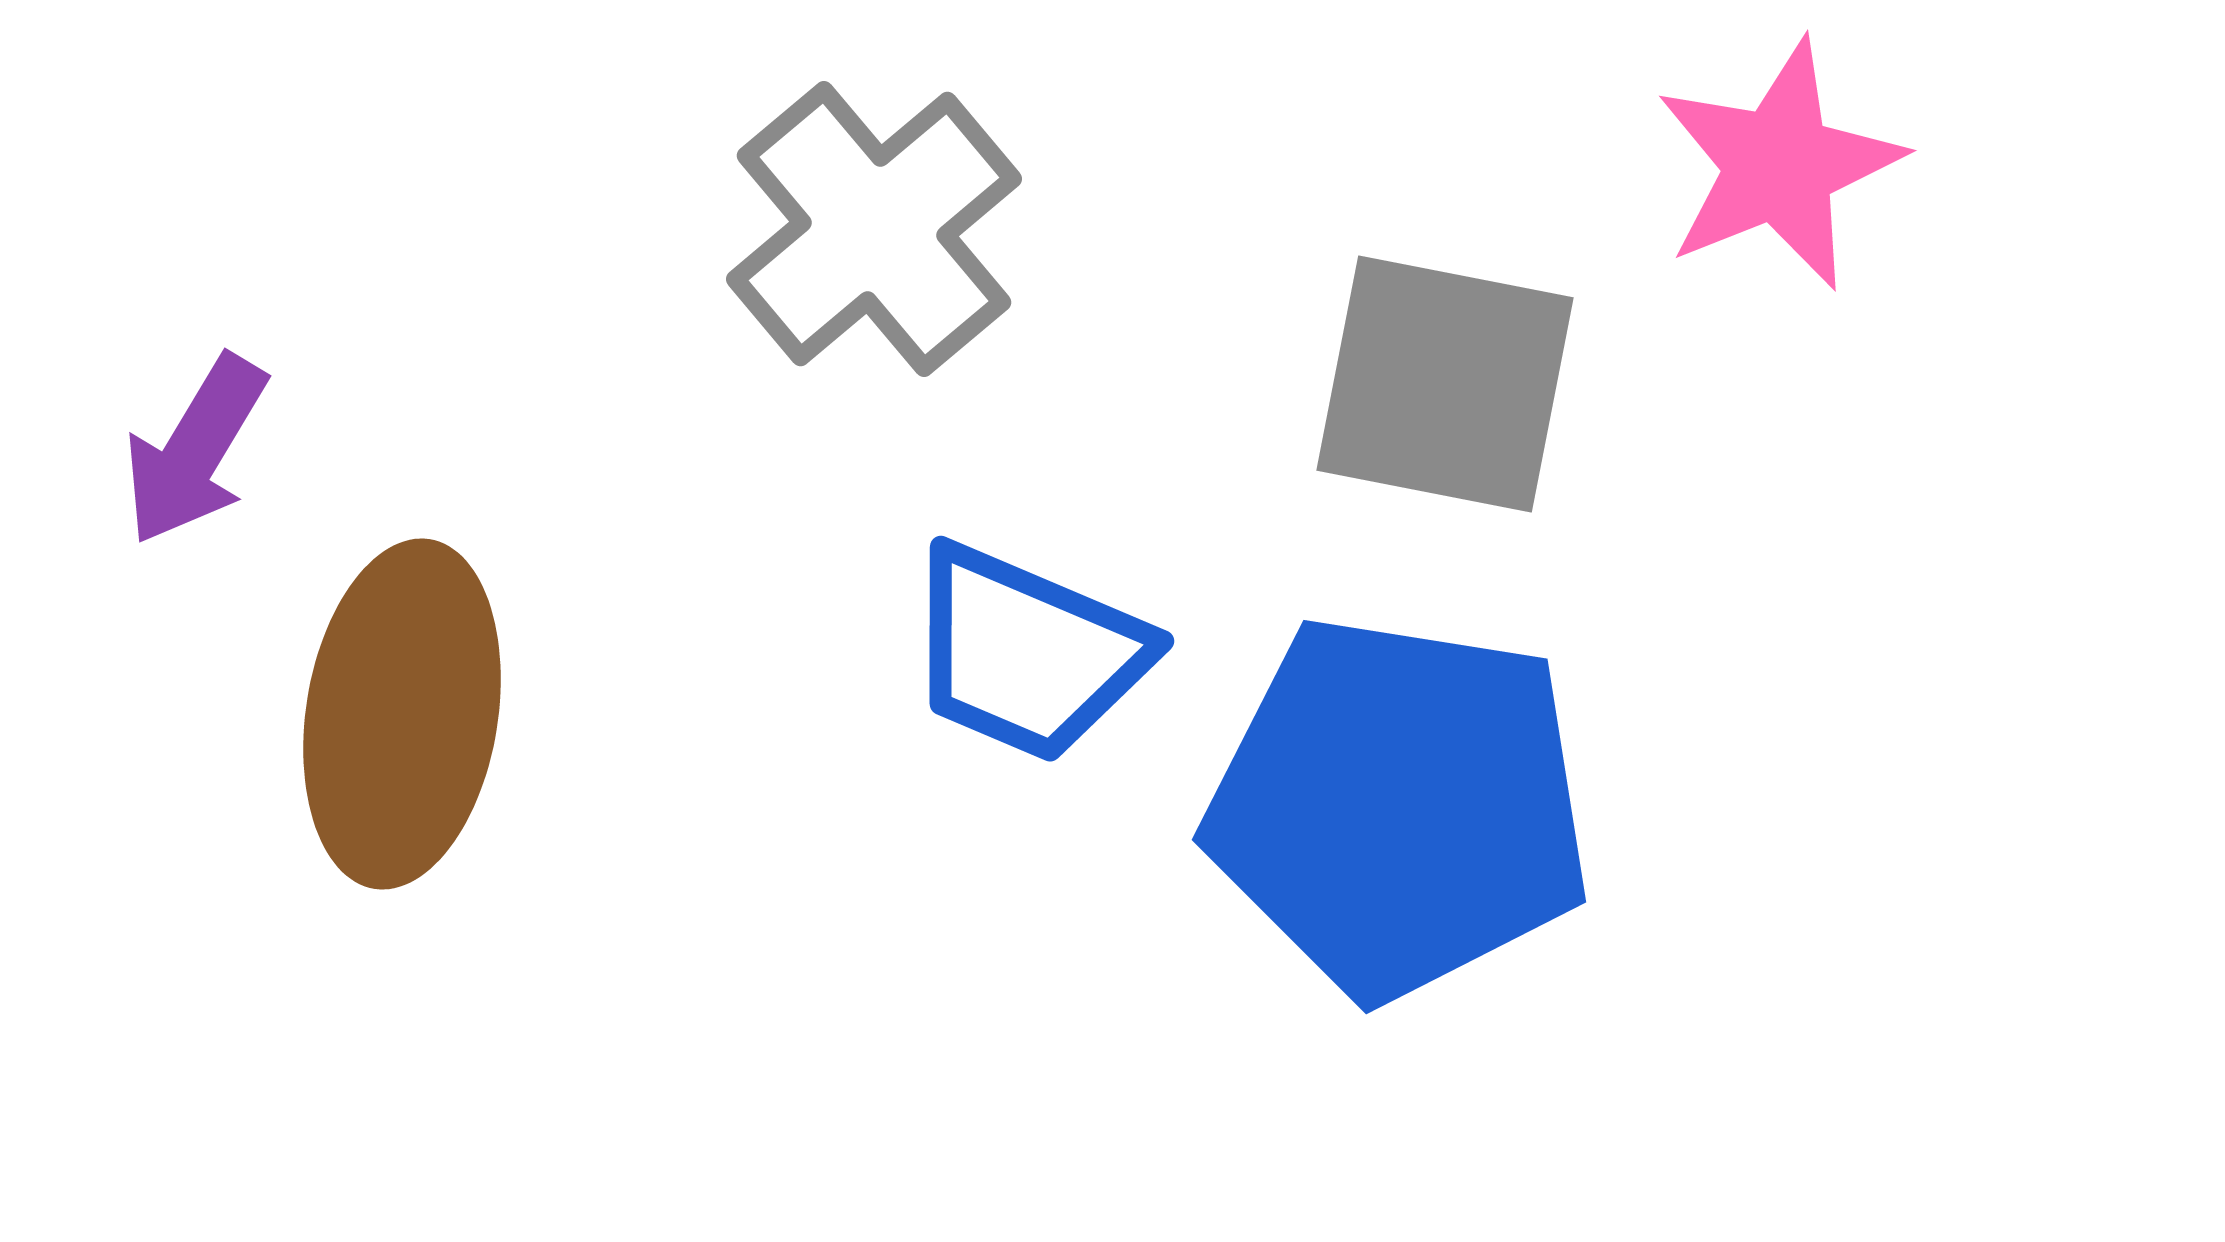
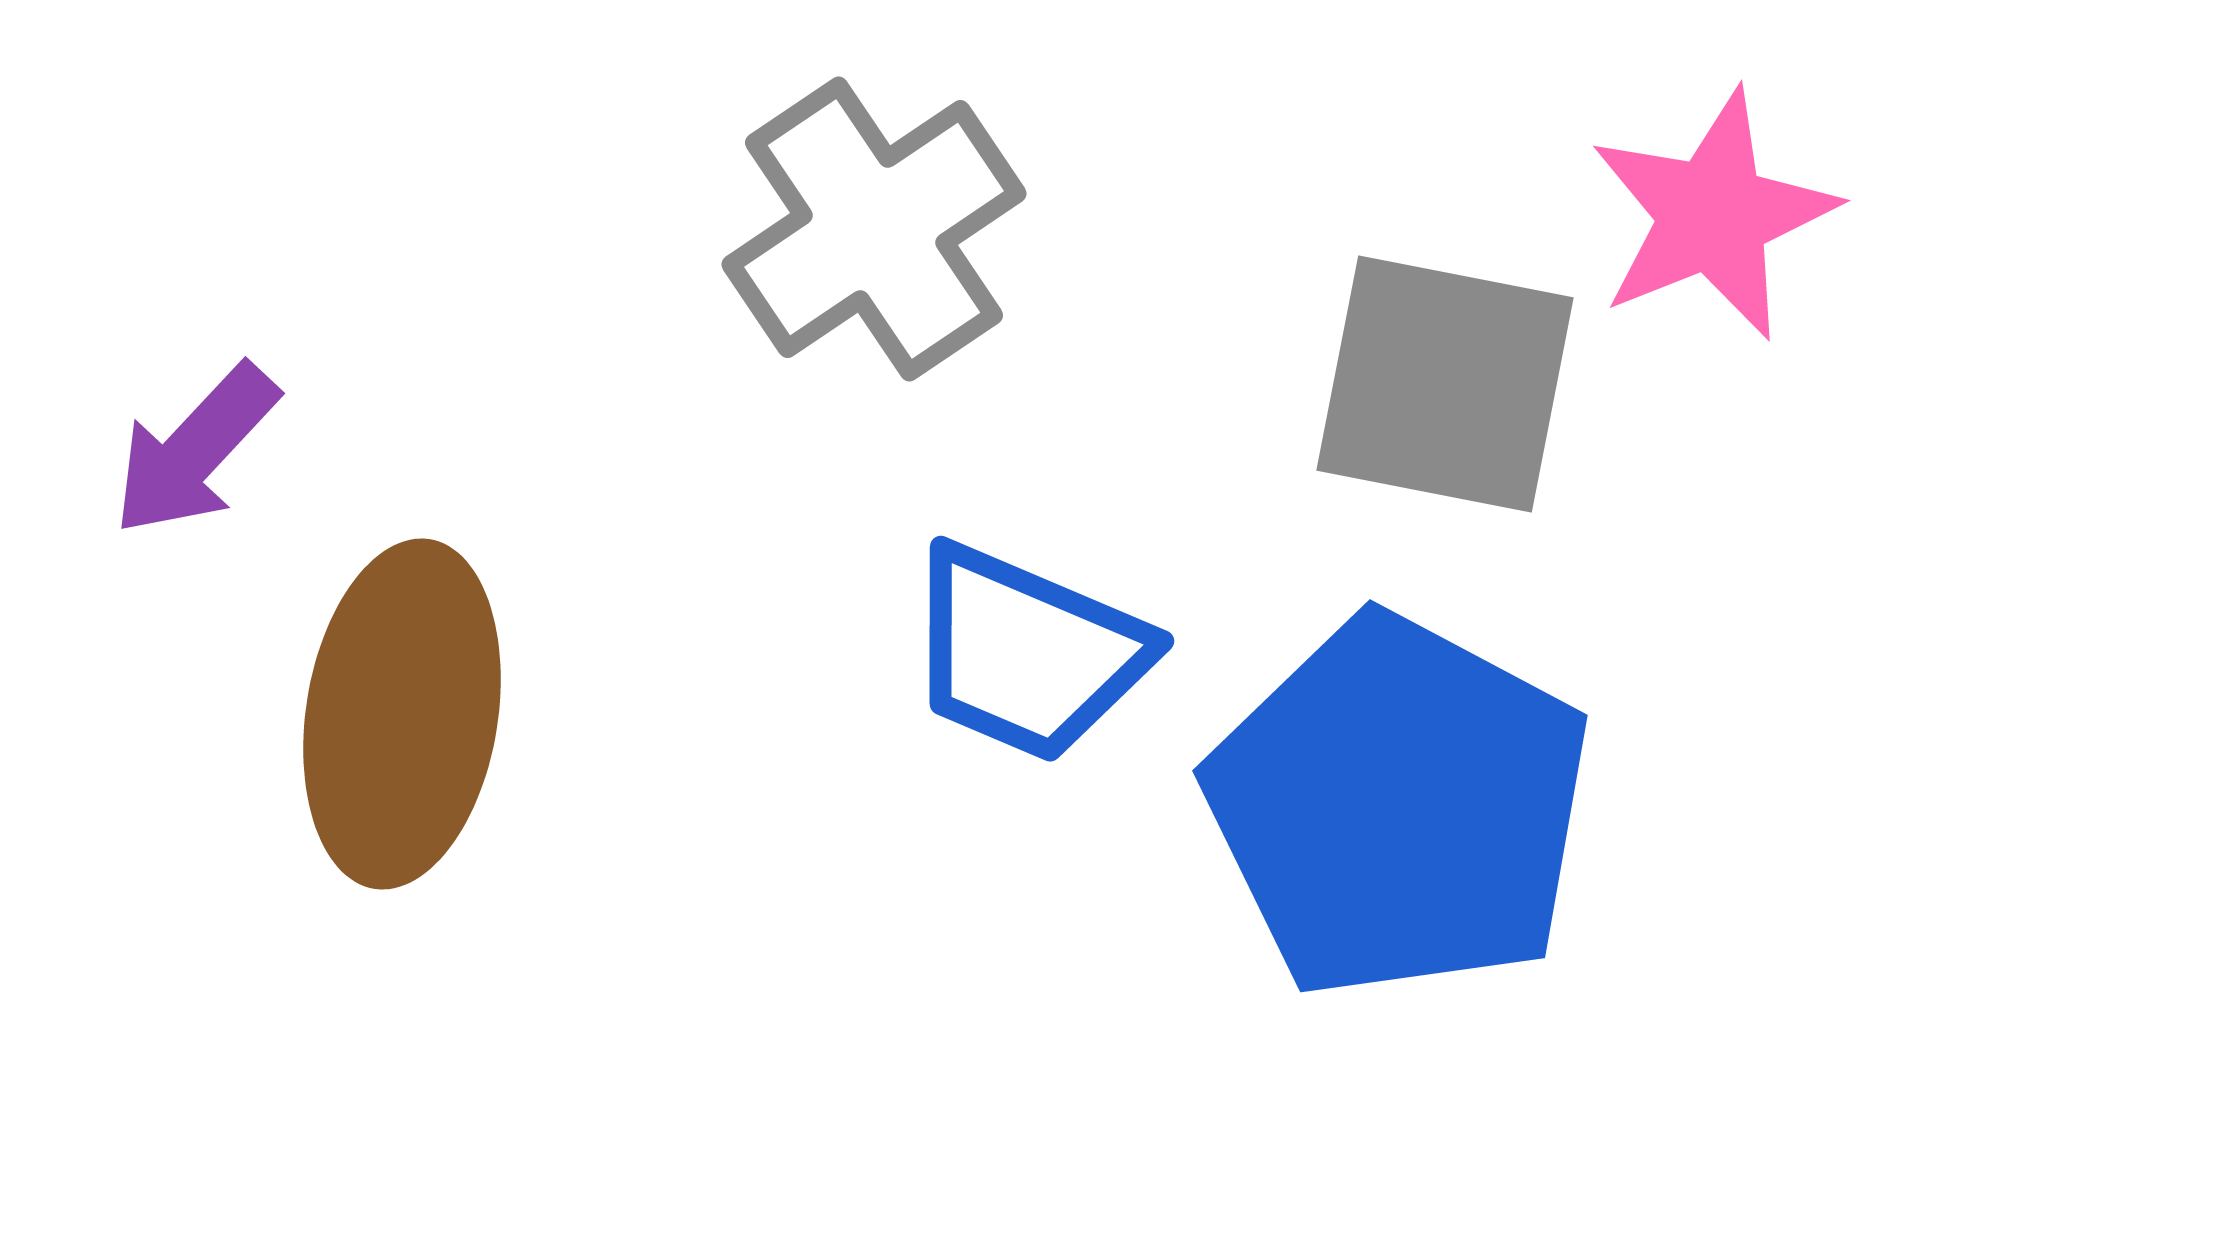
pink star: moved 66 px left, 50 px down
gray cross: rotated 6 degrees clockwise
purple arrow: rotated 12 degrees clockwise
blue pentagon: rotated 19 degrees clockwise
